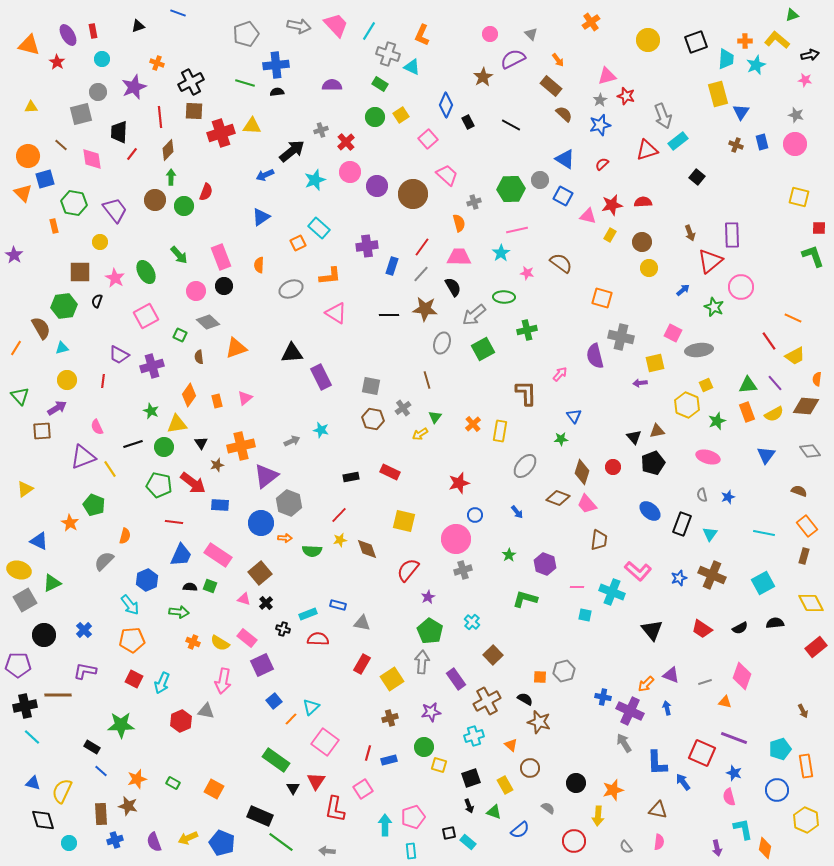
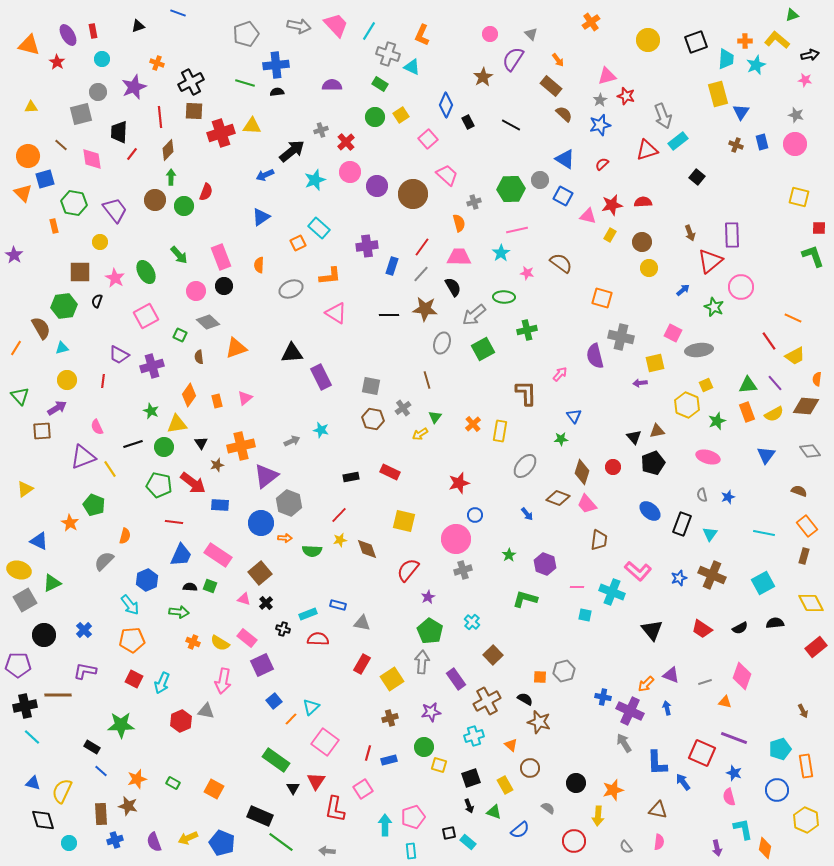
purple semicircle at (513, 59): rotated 30 degrees counterclockwise
blue arrow at (517, 512): moved 10 px right, 2 px down
